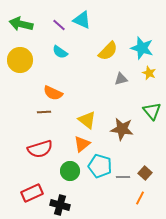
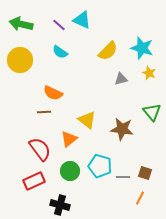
green triangle: moved 1 px down
orange triangle: moved 13 px left, 5 px up
red semicircle: rotated 110 degrees counterclockwise
brown square: rotated 24 degrees counterclockwise
red rectangle: moved 2 px right, 12 px up
